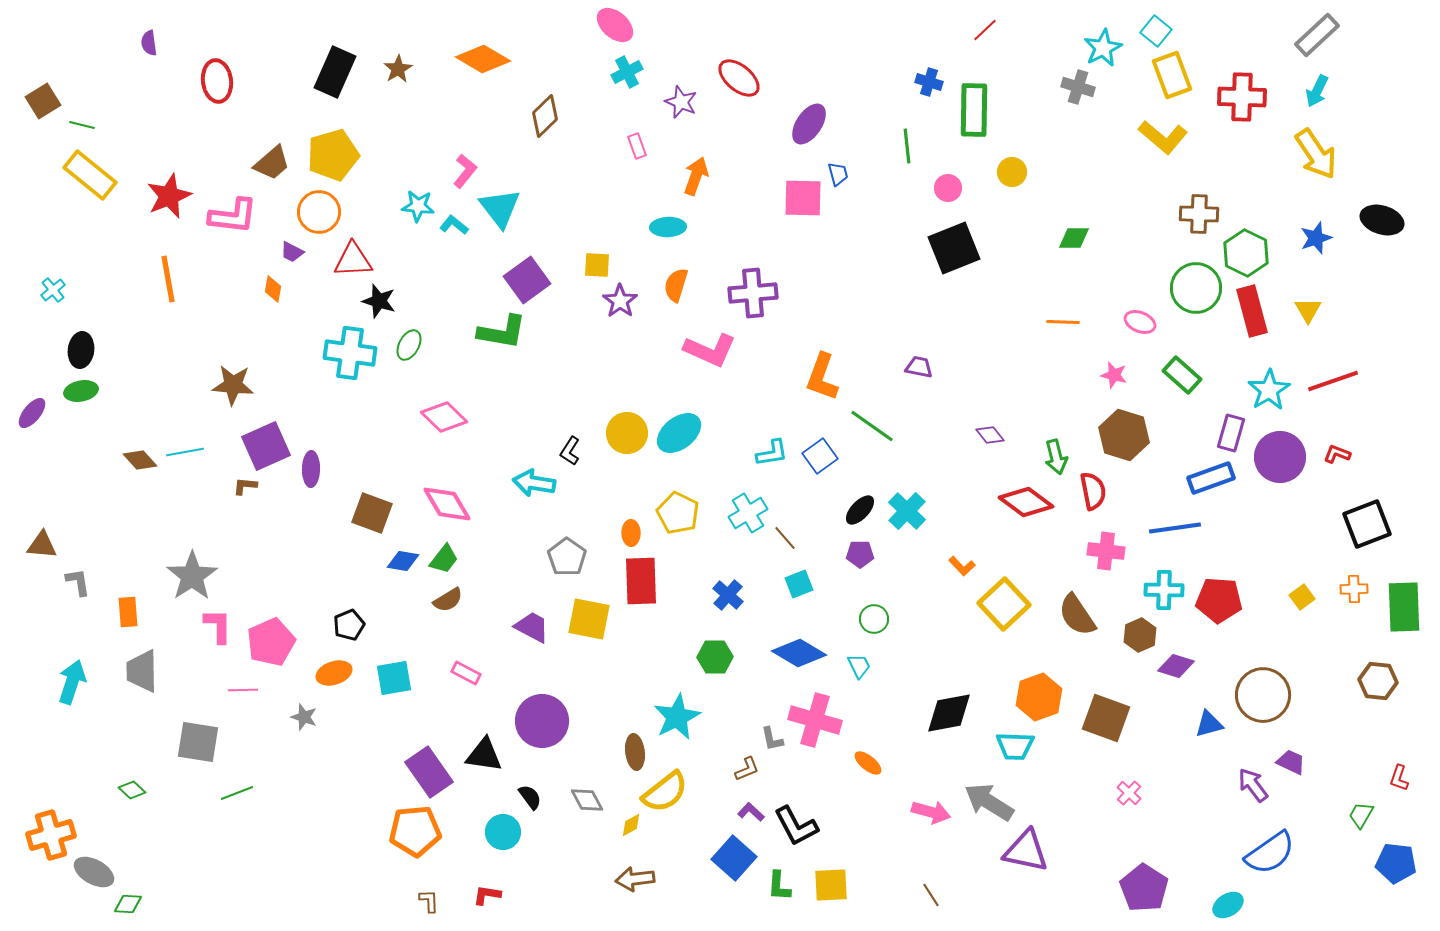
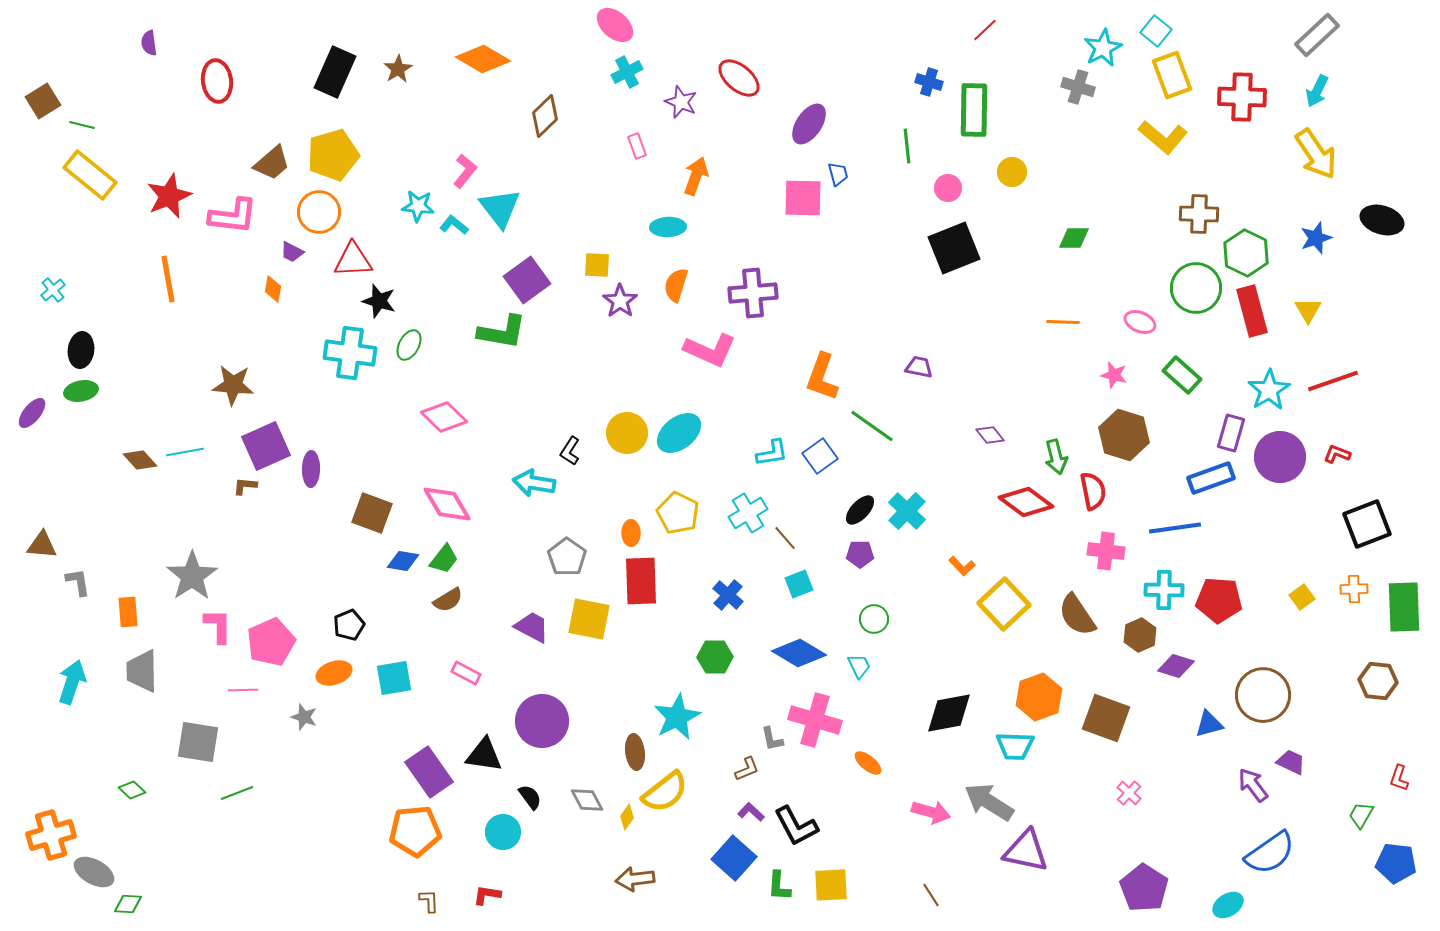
yellow diamond at (631, 825): moved 4 px left, 8 px up; rotated 25 degrees counterclockwise
